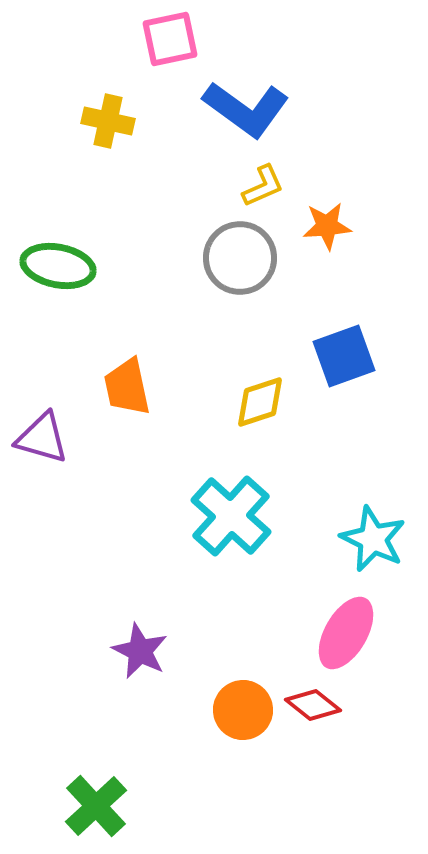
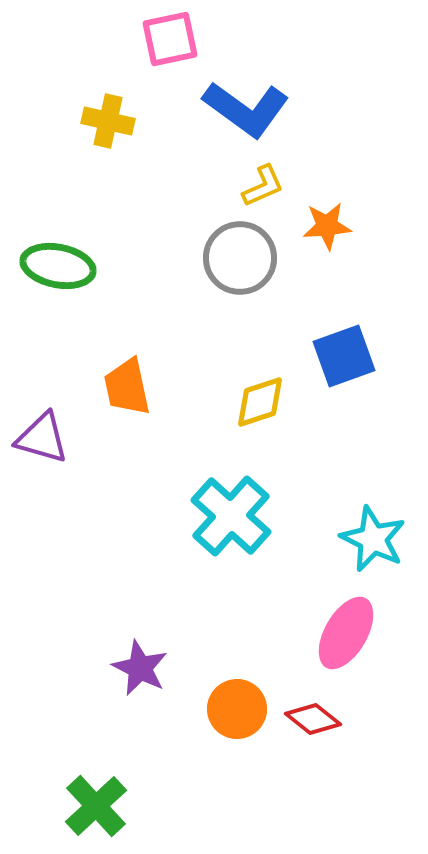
purple star: moved 17 px down
red diamond: moved 14 px down
orange circle: moved 6 px left, 1 px up
